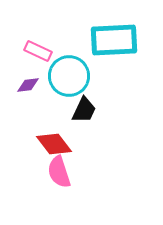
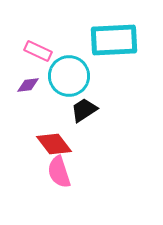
black trapezoid: rotated 148 degrees counterclockwise
